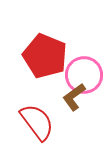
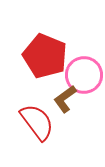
brown L-shape: moved 9 px left, 2 px down
